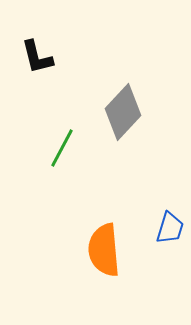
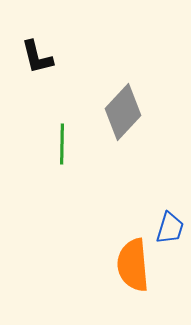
green line: moved 4 px up; rotated 27 degrees counterclockwise
orange semicircle: moved 29 px right, 15 px down
